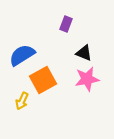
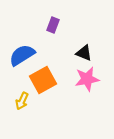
purple rectangle: moved 13 px left, 1 px down
